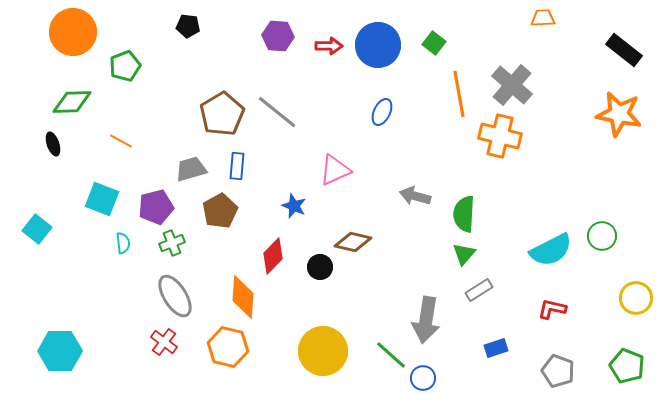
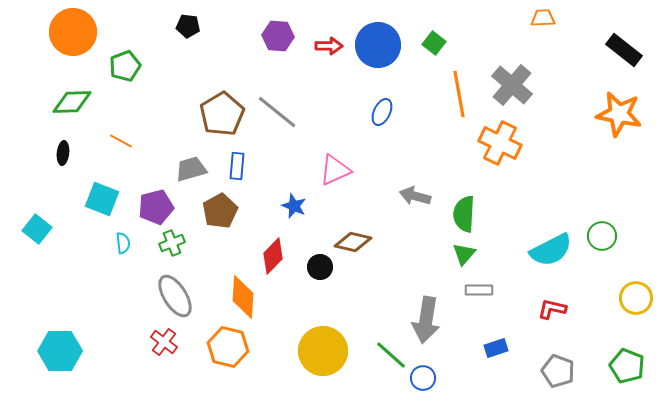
orange cross at (500, 136): moved 7 px down; rotated 12 degrees clockwise
black ellipse at (53, 144): moved 10 px right, 9 px down; rotated 25 degrees clockwise
gray rectangle at (479, 290): rotated 32 degrees clockwise
